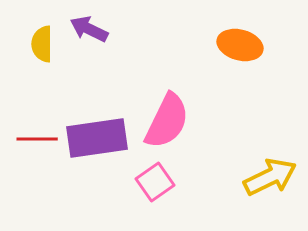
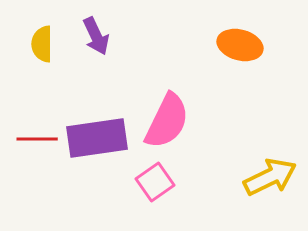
purple arrow: moved 7 px right, 7 px down; rotated 141 degrees counterclockwise
